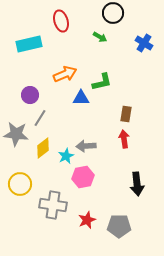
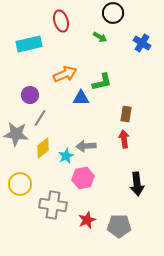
blue cross: moved 2 px left
pink hexagon: moved 1 px down
